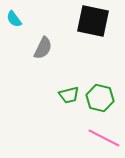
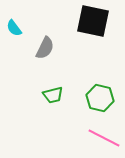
cyan semicircle: moved 9 px down
gray semicircle: moved 2 px right
green trapezoid: moved 16 px left
